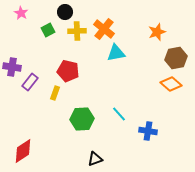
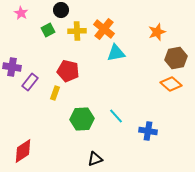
black circle: moved 4 px left, 2 px up
cyan line: moved 3 px left, 2 px down
